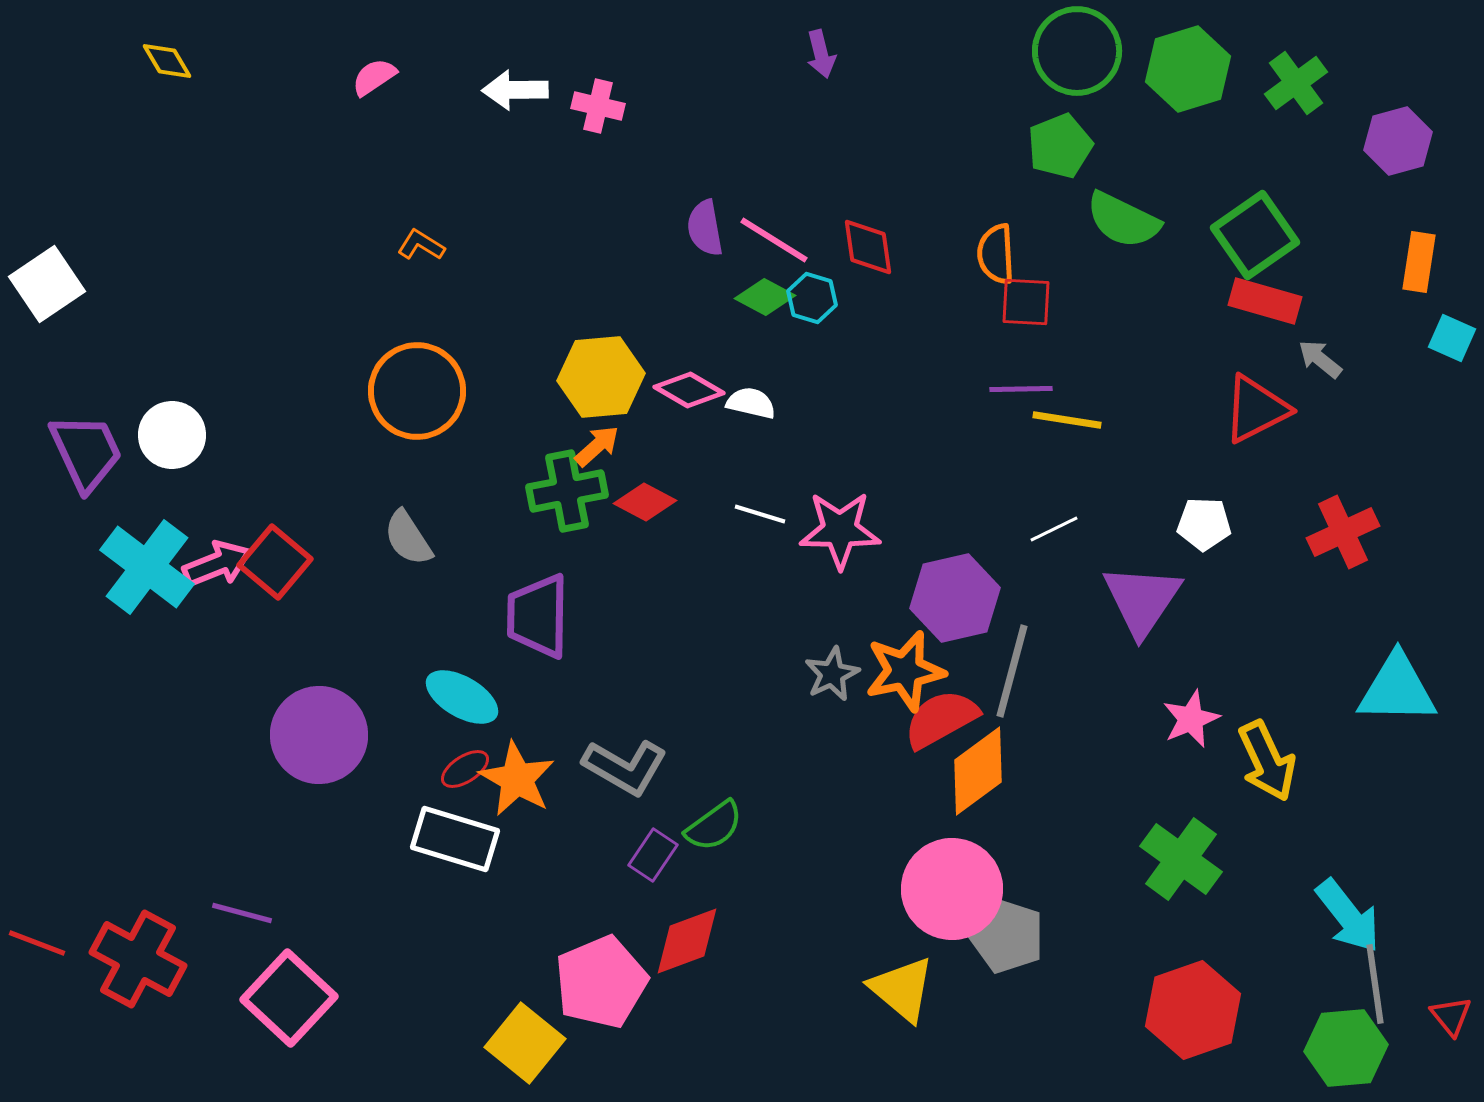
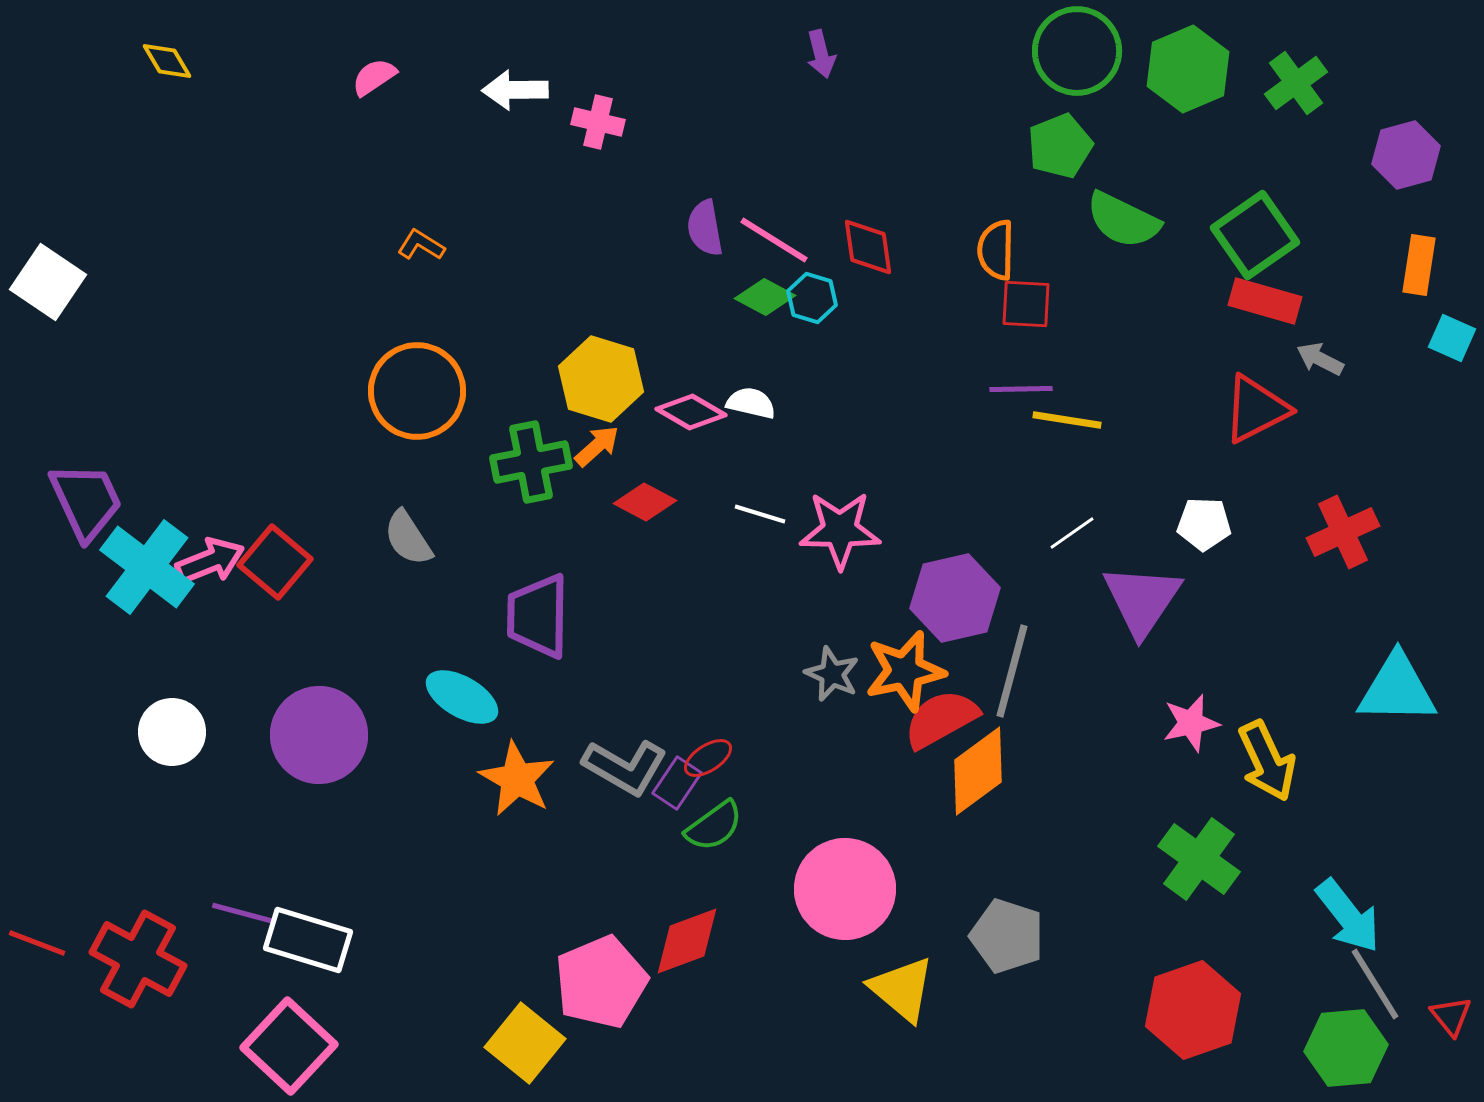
green hexagon at (1188, 69): rotated 6 degrees counterclockwise
pink cross at (598, 106): moved 16 px down
purple hexagon at (1398, 141): moved 8 px right, 14 px down
orange semicircle at (996, 254): moved 4 px up; rotated 4 degrees clockwise
orange rectangle at (1419, 262): moved 3 px down
white square at (47, 284): moved 1 px right, 2 px up; rotated 22 degrees counterclockwise
red square at (1026, 302): moved 2 px down
gray arrow at (1320, 359): rotated 12 degrees counterclockwise
yellow hexagon at (601, 377): moved 2 px down; rotated 22 degrees clockwise
pink diamond at (689, 390): moved 2 px right, 22 px down
white circle at (172, 435): moved 297 px down
purple trapezoid at (86, 452): moved 49 px down
green cross at (567, 491): moved 36 px left, 29 px up
white line at (1054, 529): moved 18 px right, 4 px down; rotated 9 degrees counterclockwise
pink arrow at (217, 564): moved 7 px left, 3 px up
gray star at (832, 674): rotated 22 degrees counterclockwise
pink star at (1191, 719): moved 4 px down; rotated 10 degrees clockwise
red ellipse at (465, 769): moved 243 px right, 11 px up
white rectangle at (455, 839): moved 147 px left, 101 px down
purple rectangle at (653, 855): moved 24 px right, 72 px up
green cross at (1181, 859): moved 18 px right
pink circle at (952, 889): moved 107 px left
gray line at (1375, 984): rotated 24 degrees counterclockwise
pink square at (289, 998): moved 48 px down
